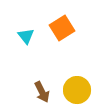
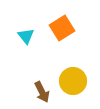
yellow circle: moved 4 px left, 9 px up
